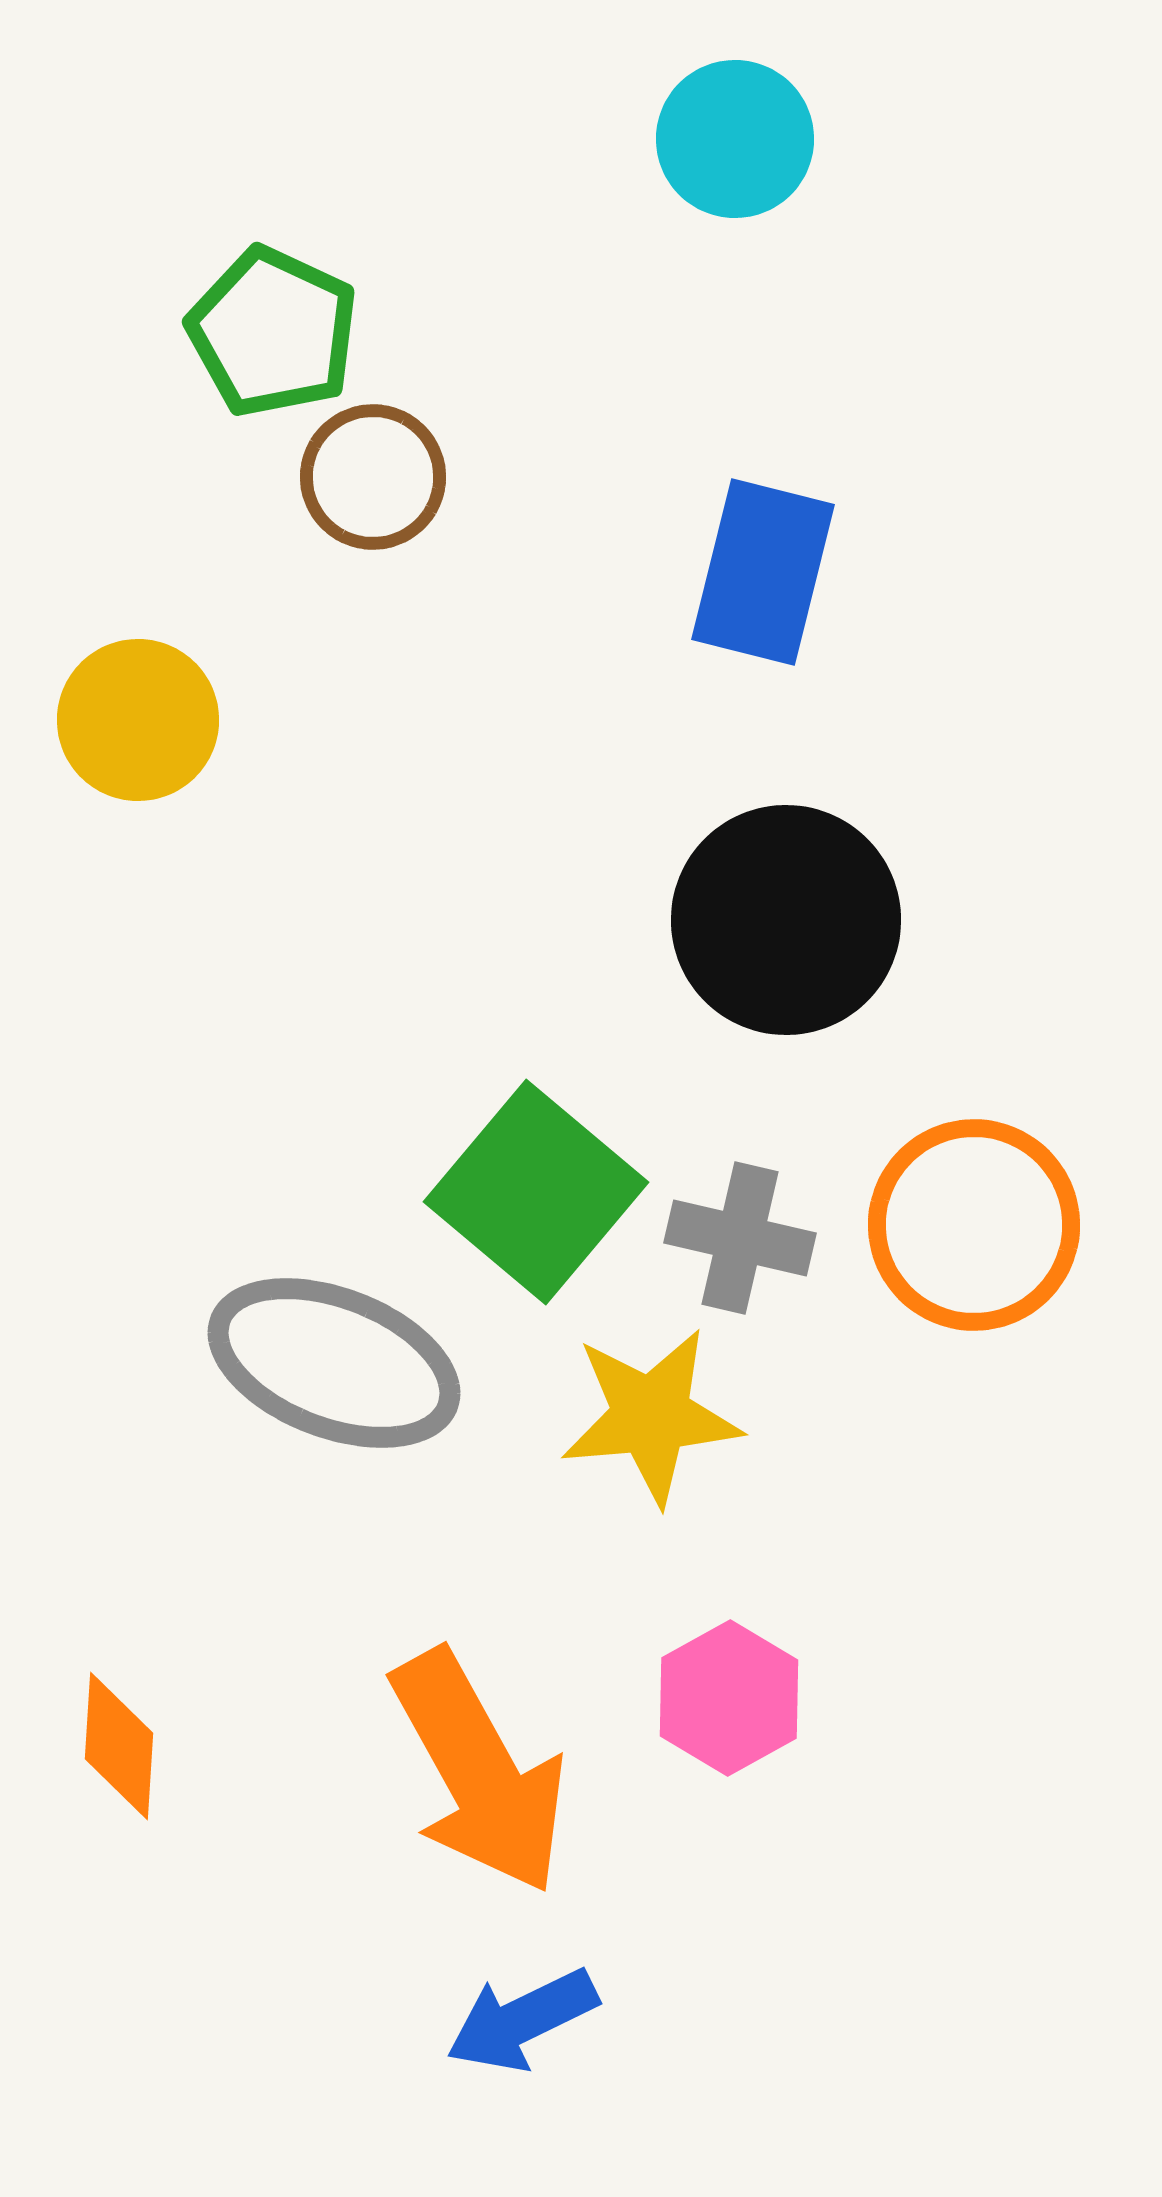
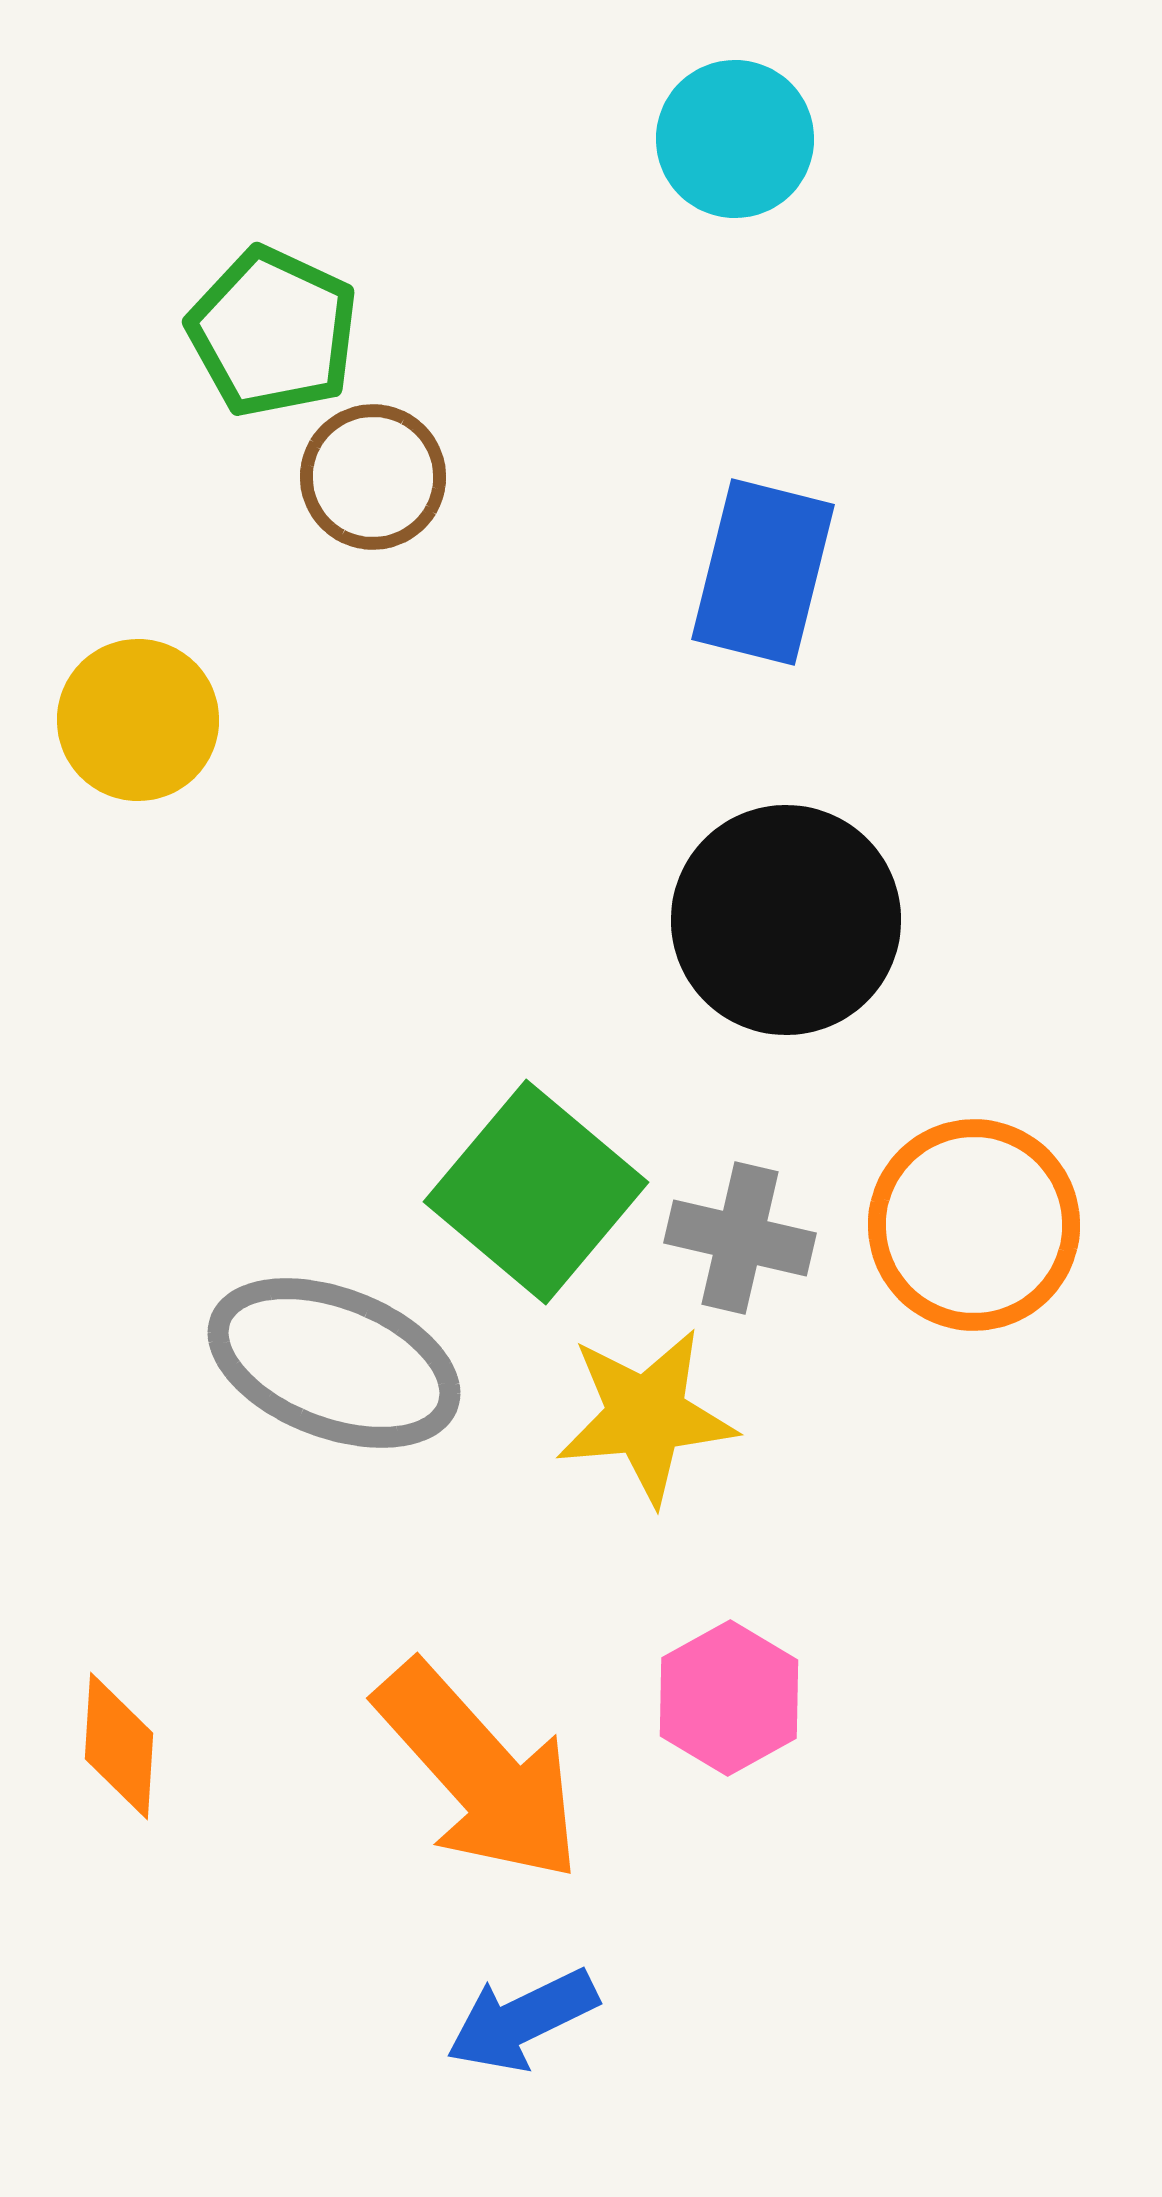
yellow star: moved 5 px left
orange arrow: rotated 13 degrees counterclockwise
